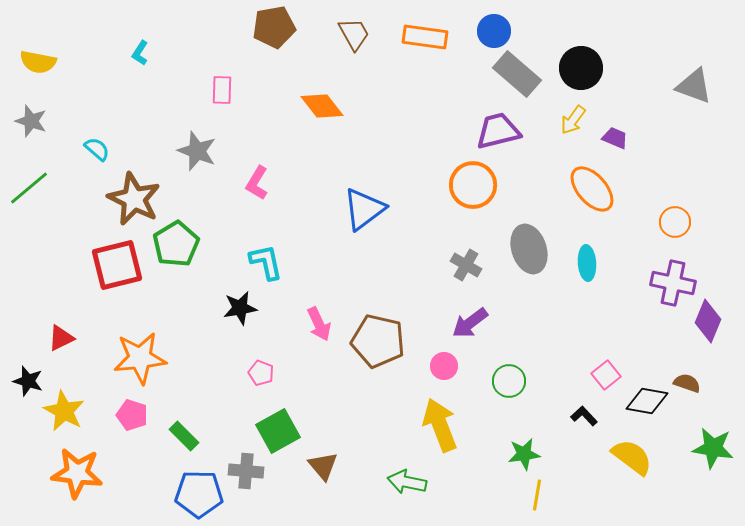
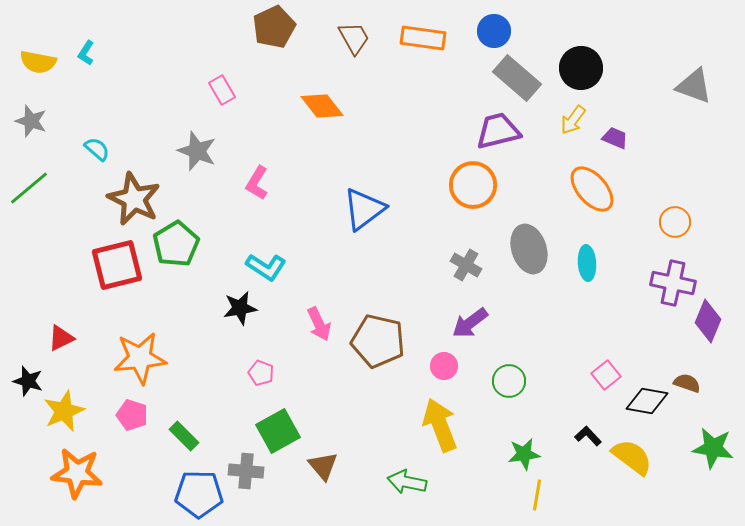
brown pentagon at (274, 27): rotated 15 degrees counterclockwise
brown trapezoid at (354, 34): moved 4 px down
orange rectangle at (425, 37): moved 2 px left, 1 px down
cyan L-shape at (140, 53): moved 54 px left
gray rectangle at (517, 74): moved 4 px down
pink rectangle at (222, 90): rotated 32 degrees counterclockwise
cyan L-shape at (266, 262): moved 5 px down; rotated 135 degrees clockwise
yellow star at (64, 411): rotated 21 degrees clockwise
black L-shape at (584, 416): moved 4 px right, 20 px down
